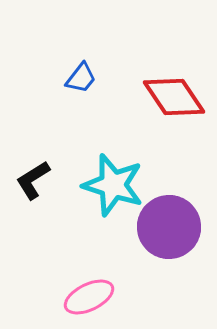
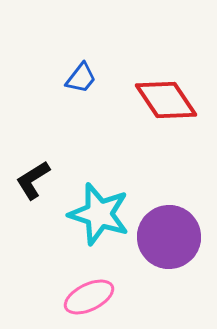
red diamond: moved 8 px left, 3 px down
cyan star: moved 14 px left, 29 px down
purple circle: moved 10 px down
